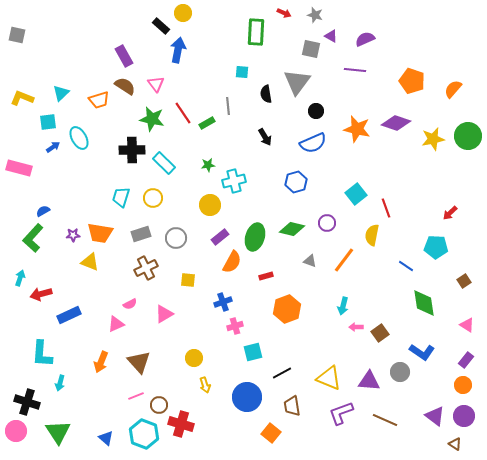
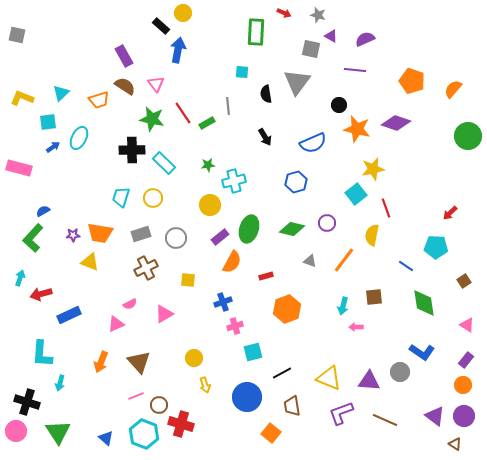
gray star at (315, 15): moved 3 px right
black circle at (316, 111): moved 23 px right, 6 px up
cyan ellipse at (79, 138): rotated 55 degrees clockwise
yellow star at (433, 139): moved 60 px left, 30 px down
green ellipse at (255, 237): moved 6 px left, 8 px up
brown square at (380, 333): moved 6 px left, 36 px up; rotated 30 degrees clockwise
